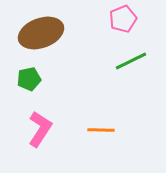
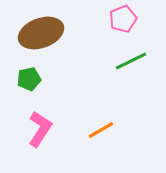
orange line: rotated 32 degrees counterclockwise
